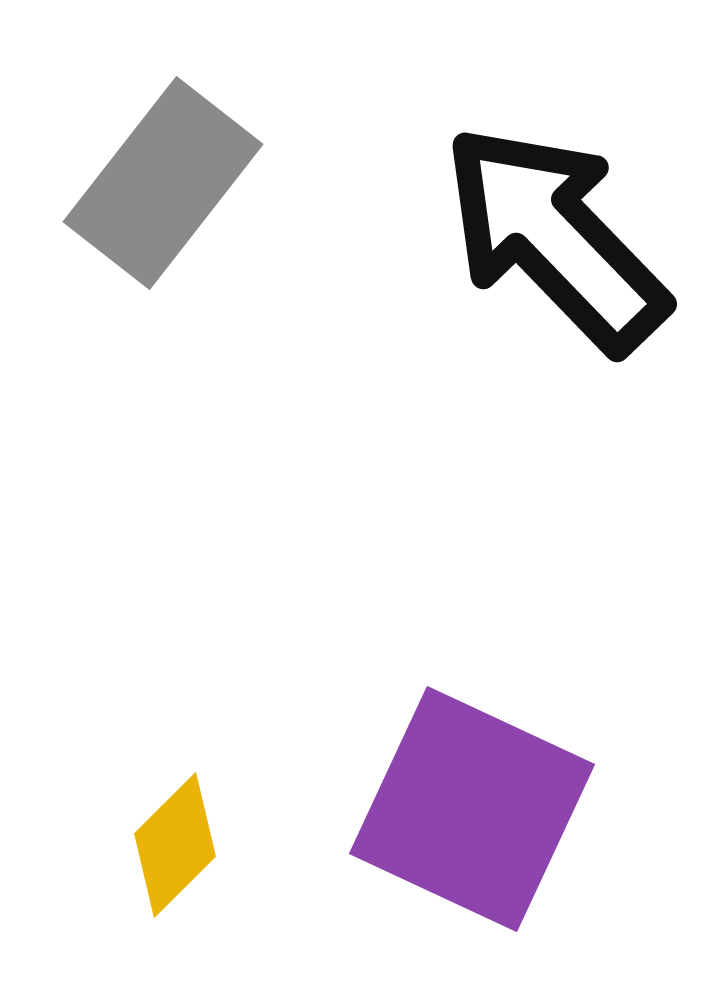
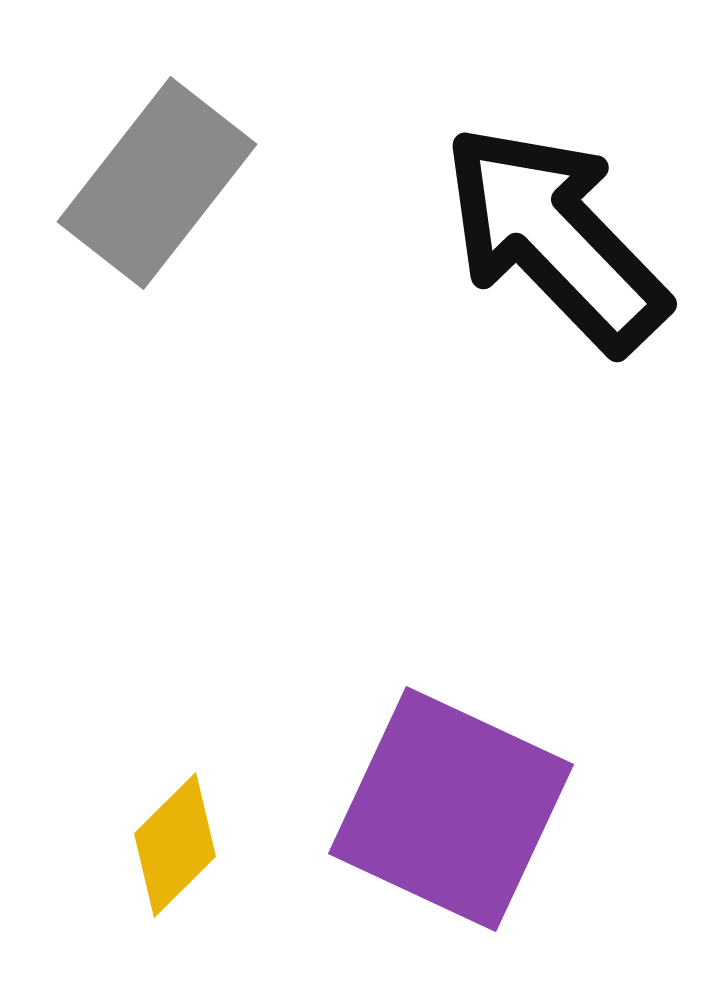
gray rectangle: moved 6 px left
purple square: moved 21 px left
